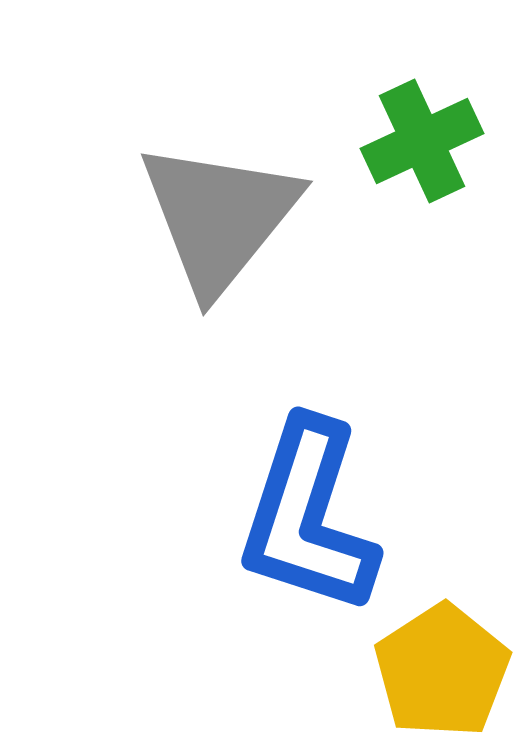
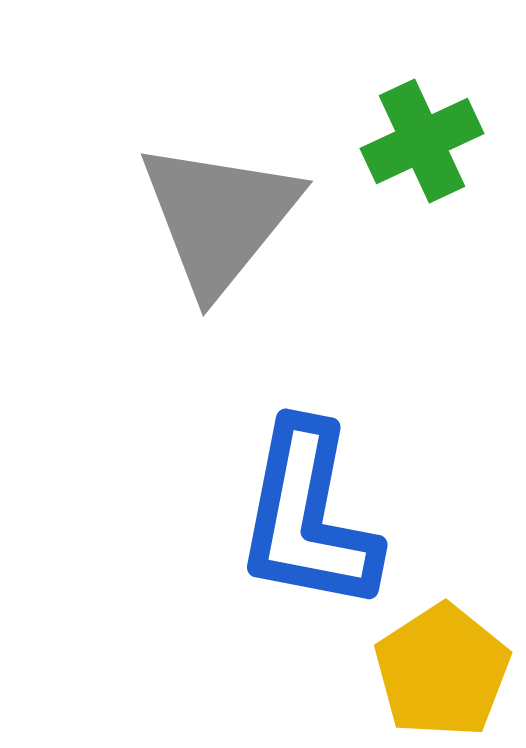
blue L-shape: rotated 7 degrees counterclockwise
